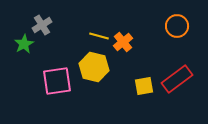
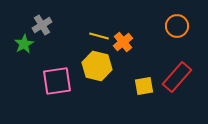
yellow hexagon: moved 3 px right, 1 px up
red rectangle: moved 2 px up; rotated 12 degrees counterclockwise
